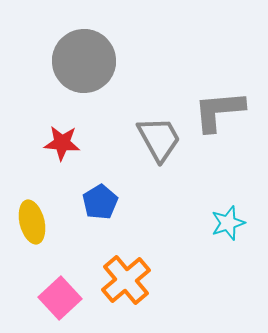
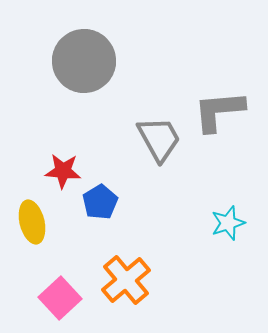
red star: moved 1 px right, 28 px down
